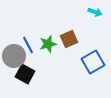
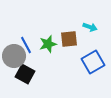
cyan arrow: moved 5 px left, 15 px down
brown square: rotated 18 degrees clockwise
blue line: moved 2 px left
